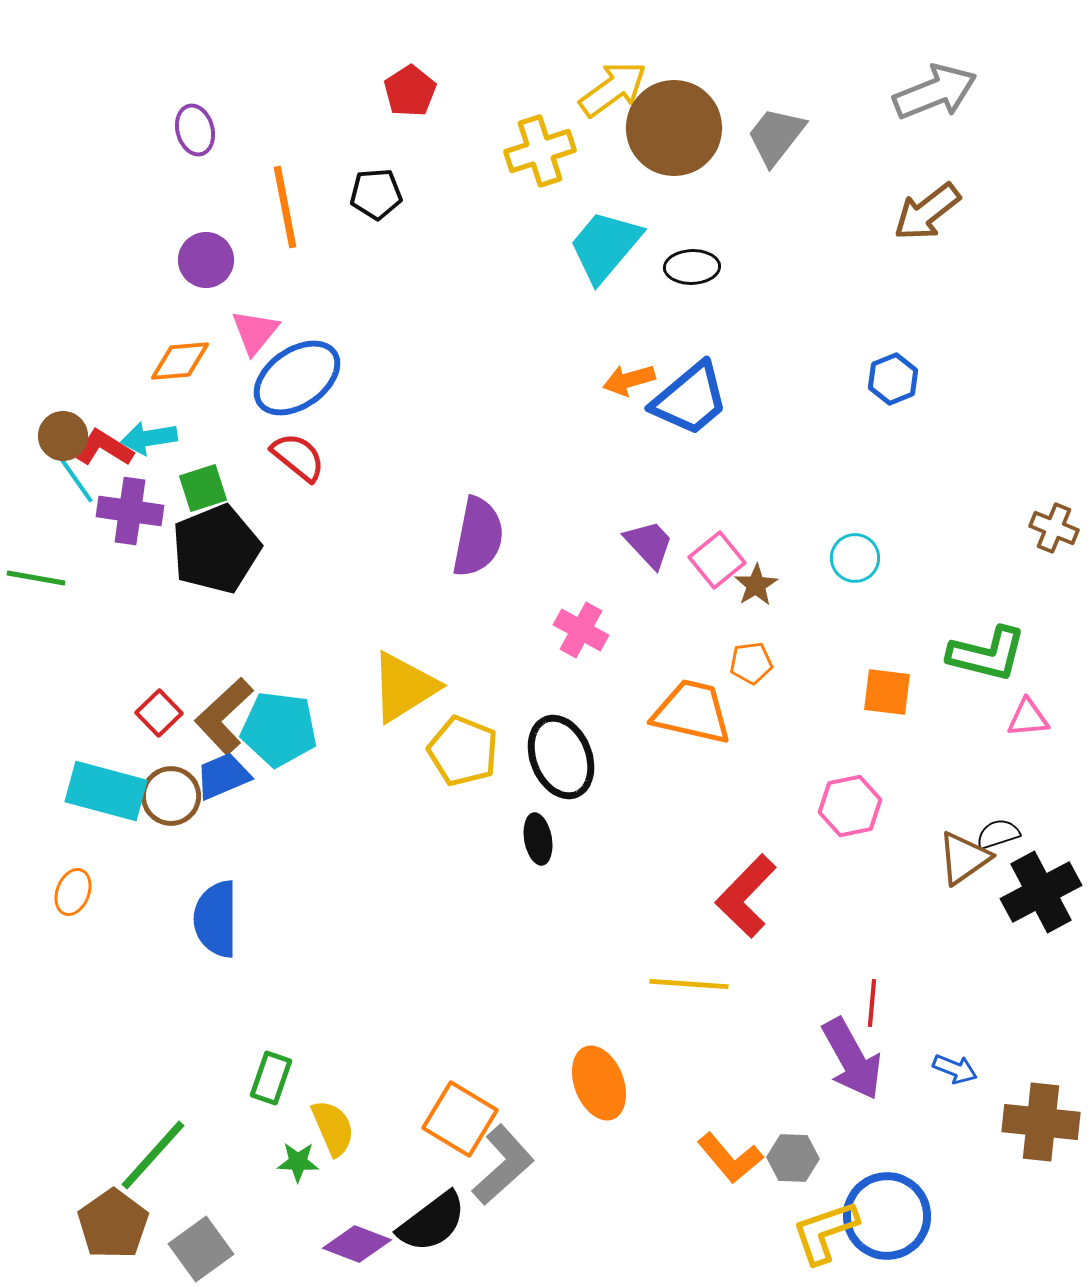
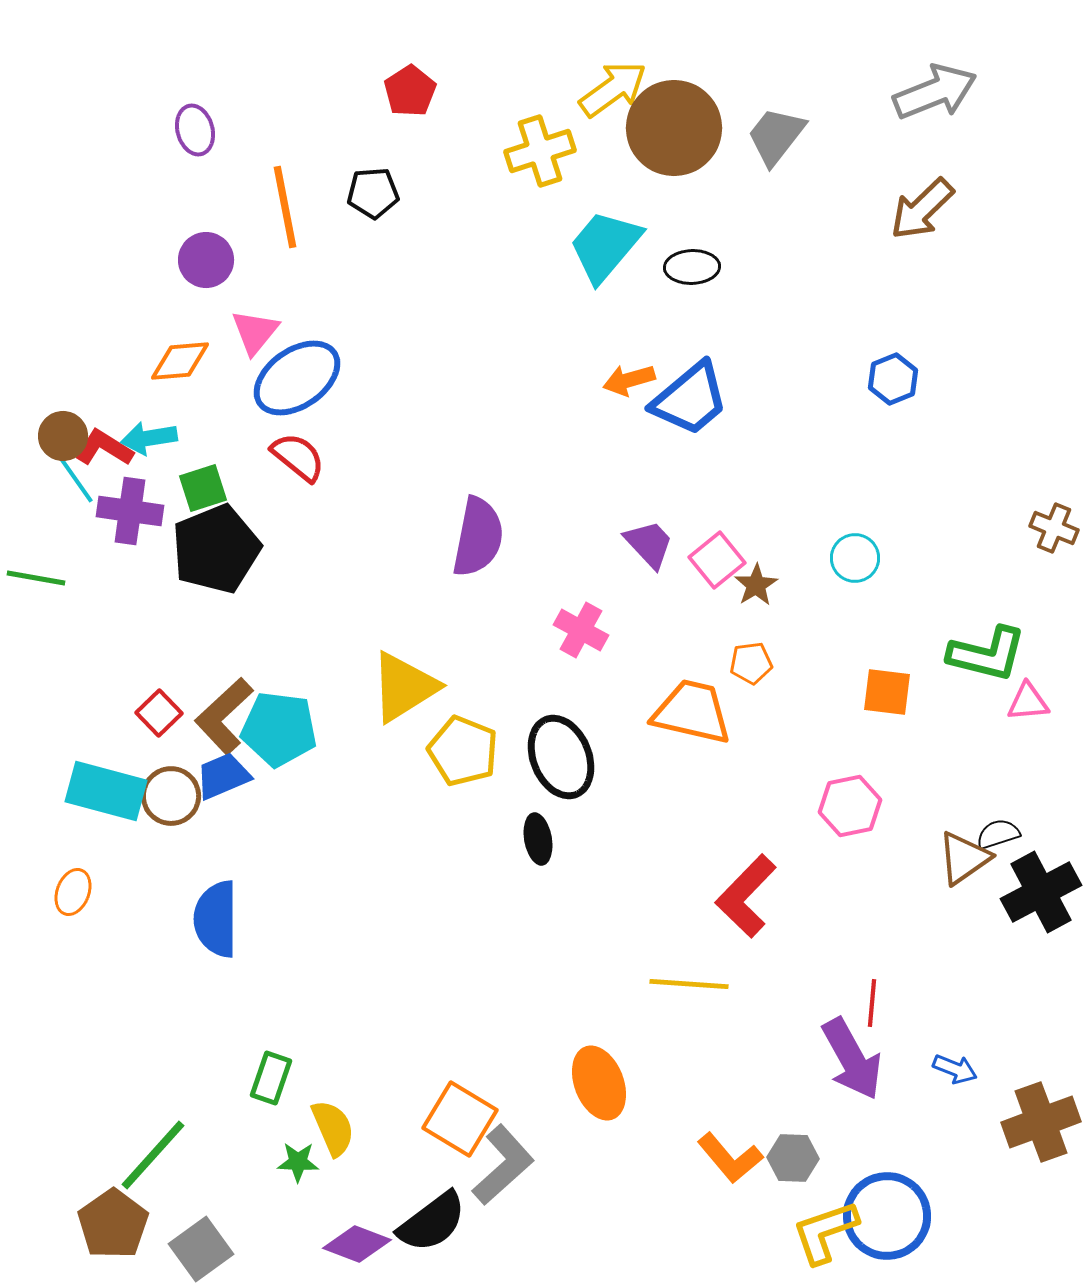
black pentagon at (376, 194): moved 3 px left, 1 px up
brown arrow at (927, 212): moved 5 px left, 3 px up; rotated 6 degrees counterclockwise
pink triangle at (1028, 718): moved 16 px up
brown cross at (1041, 1122): rotated 26 degrees counterclockwise
